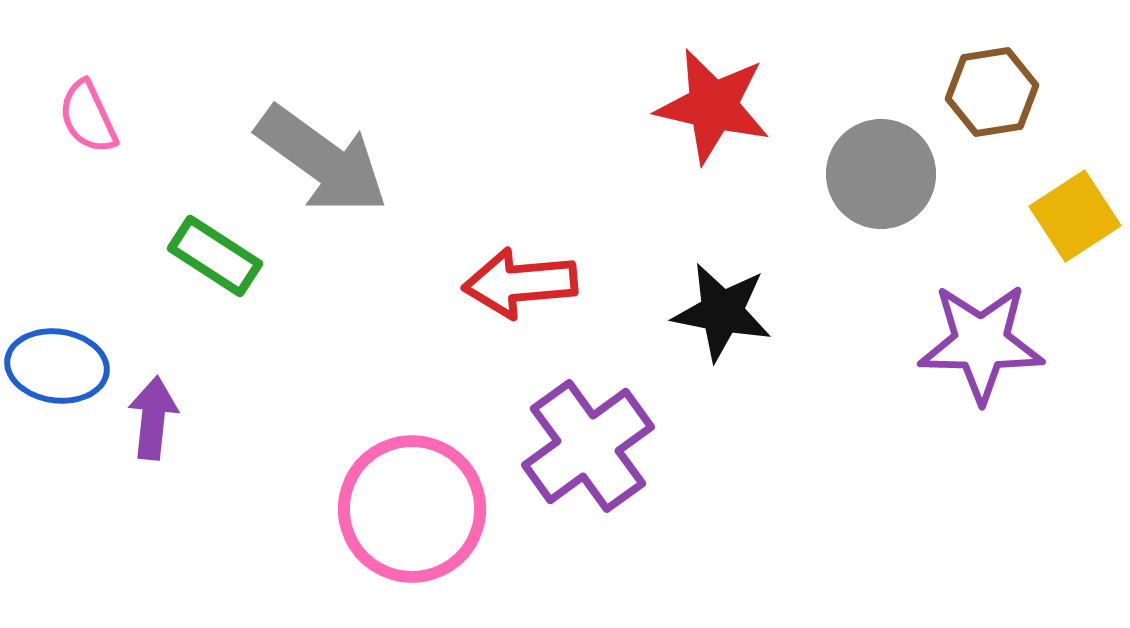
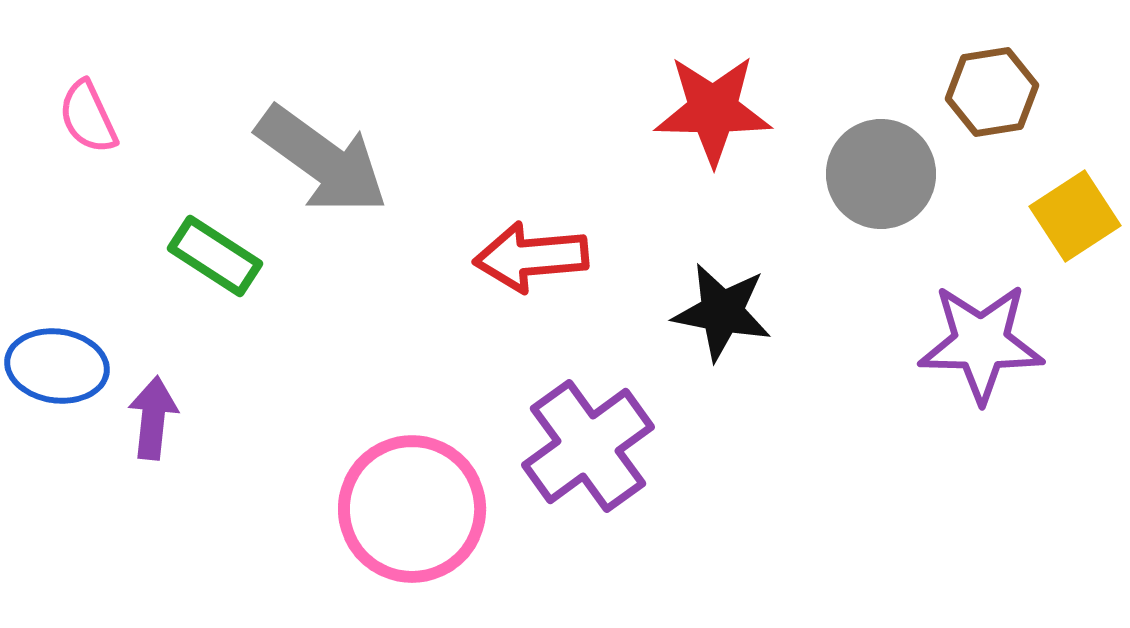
red star: moved 4 px down; rotated 12 degrees counterclockwise
red arrow: moved 11 px right, 26 px up
